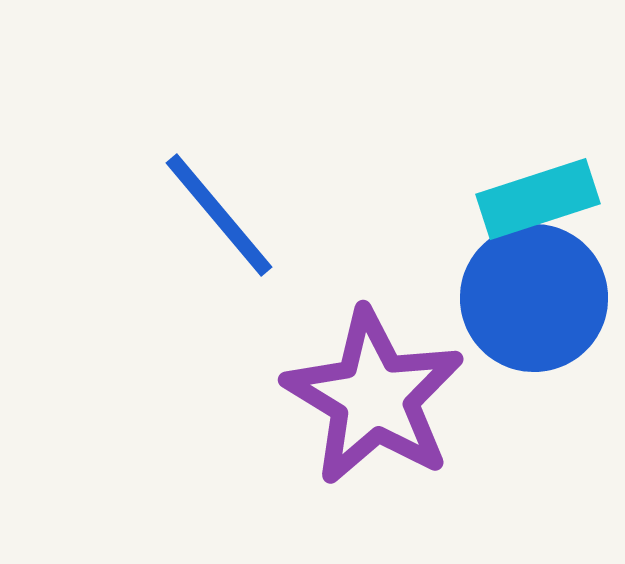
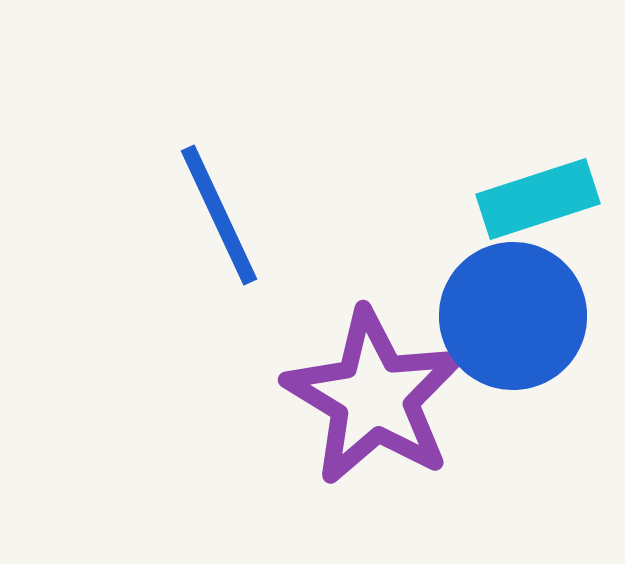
blue line: rotated 15 degrees clockwise
blue circle: moved 21 px left, 18 px down
